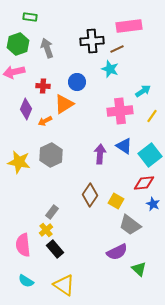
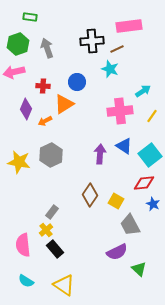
gray trapezoid: rotated 25 degrees clockwise
